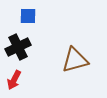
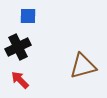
brown triangle: moved 8 px right, 6 px down
red arrow: moved 6 px right; rotated 108 degrees clockwise
